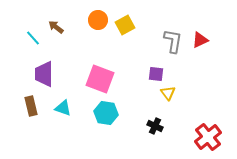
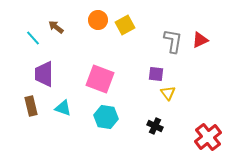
cyan hexagon: moved 4 px down
